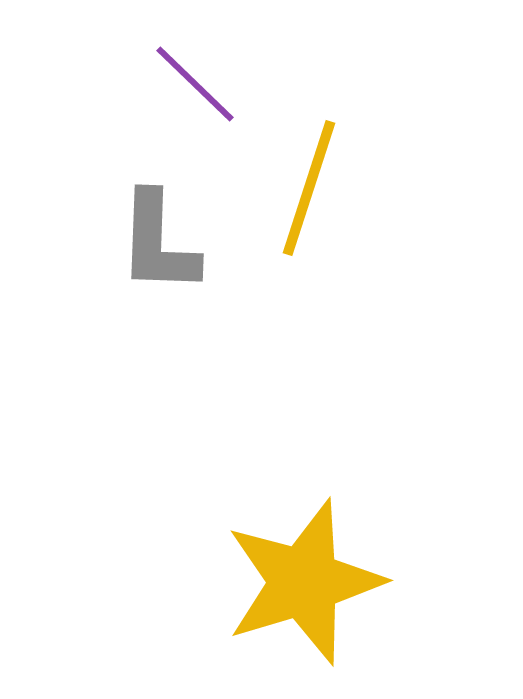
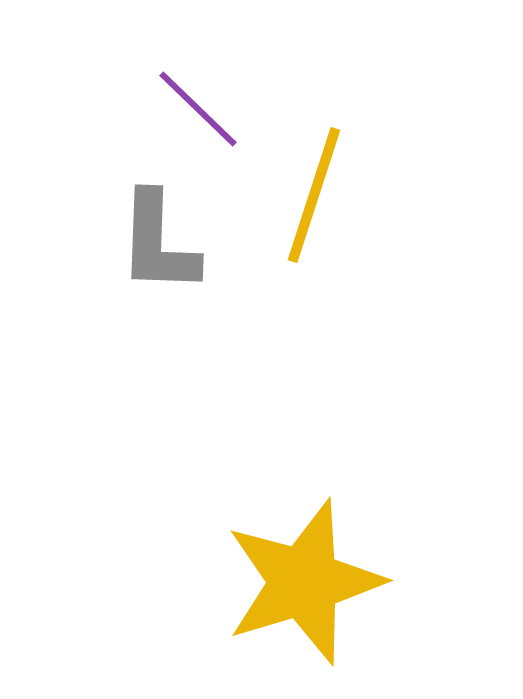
purple line: moved 3 px right, 25 px down
yellow line: moved 5 px right, 7 px down
